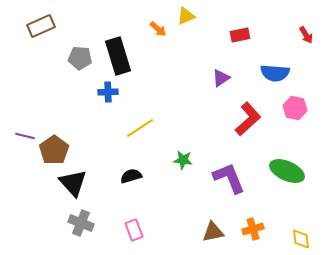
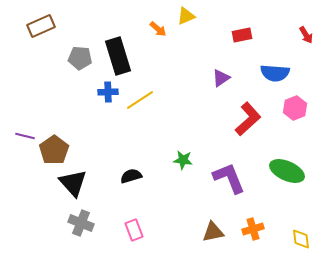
red rectangle: moved 2 px right
pink hexagon: rotated 25 degrees clockwise
yellow line: moved 28 px up
